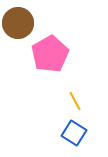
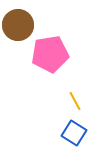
brown circle: moved 2 px down
pink pentagon: rotated 21 degrees clockwise
